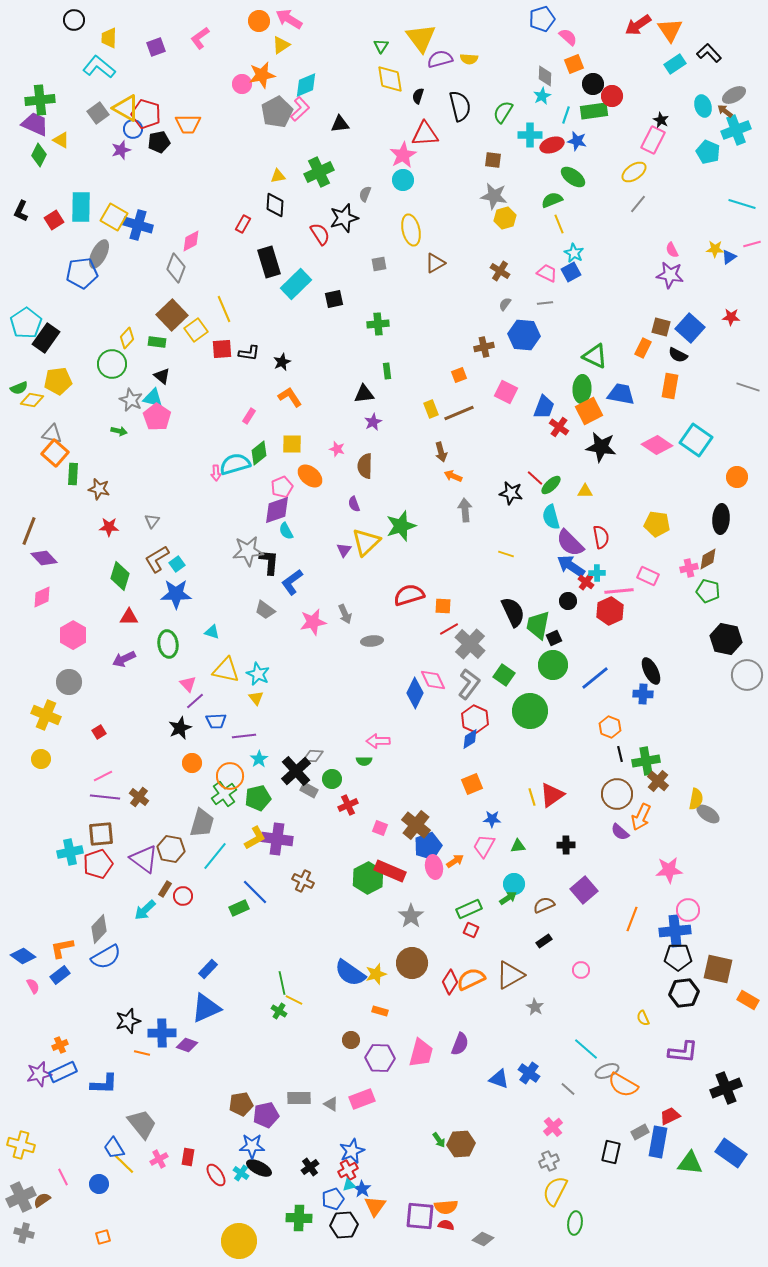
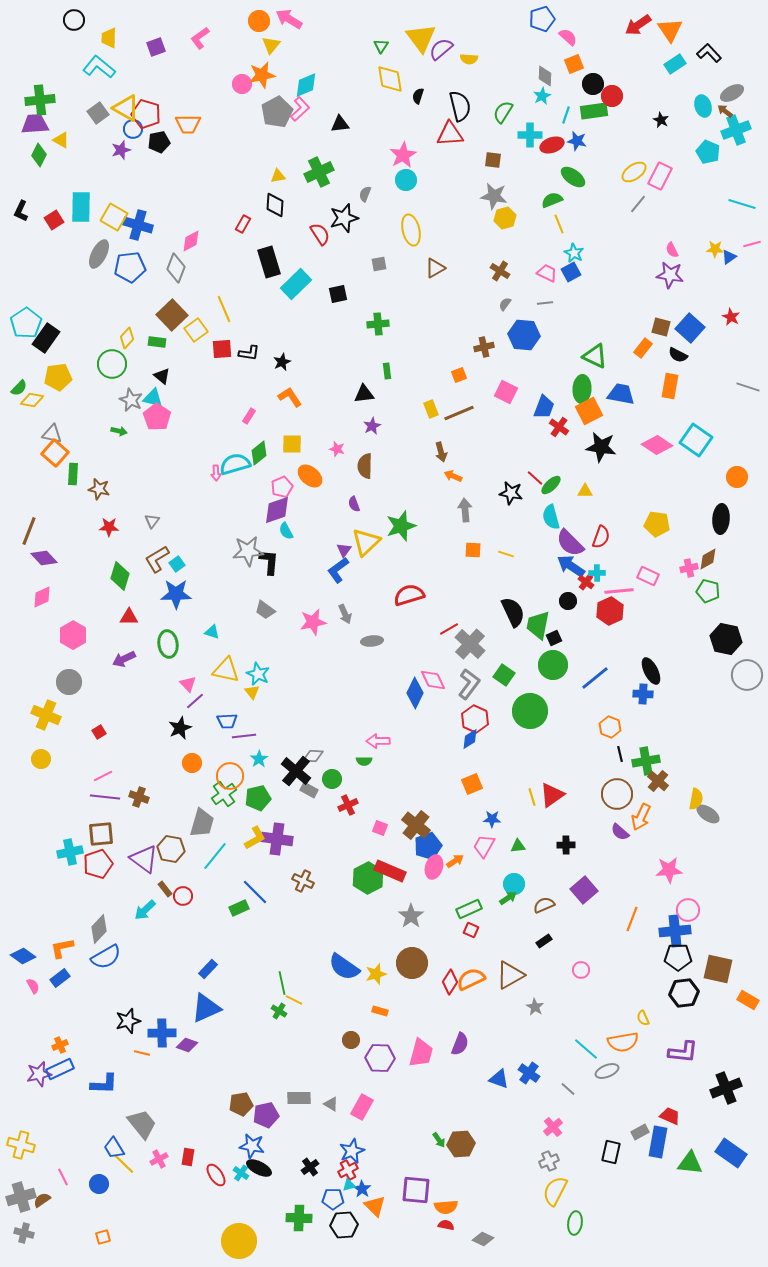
yellow triangle at (281, 45): moved 10 px left; rotated 18 degrees counterclockwise
purple semicircle at (440, 59): moved 1 px right, 10 px up; rotated 25 degrees counterclockwise
gray ellipse at (734, 95): moved 2 px left, 2 px up
purple trapezoid at (35, 124): rotated 28 degrees counterclockwise
red triangle at (425, 134): moved 25 px right
pink rectangle at (653, 140): moved 7 px right, 36 px down
cyan circle at (403, 180): moved 3 px right
brown triangle at (435, 263): moved 5 px down
blue pentagon at (82, 273): moved 48 px right, 6 px up
black square at (334, 299): moved 4 px right, 5 px up
red star at (731, 317): rotated 24 degrees clockwise
orange rectangle at (643, 348): rotated 12 degrees clockwise
yellow pentagon at (58, 381): moved 4 px up
green semicircle at (19, 388): rotated 24 degrees counterclockwise
purple star at (373, 422): moved 1 px left, 4 px down
red semicircle at (601, 537): rotated 30 degrees clockwise
blue L-shape at (292, 582): moved 46 px right, 12 px up
orange square at (443, 606): moved 30 px right, 56 px up
yellow triangle at (256, 698): moved 4 px left, 6 px up
blue trapezoid at (216, 721): moved 11 px right
black cross at (296, 771): rotated 8 degrees counterclockwise
brown cross at (139, 797): rotated 18 degrees counterclockwise
pink ellipse at (434, 867): rotated 30 degrees clockwise
brown rectangle at (165, 889): rotated 70 degrees counterclockwise
blue semicircle at (350, 973): moved 6 px left, 6 px up
blue rectangle at (60, 975): moved 3 px down
blue rectangle at (63, 1072): moved 3 px left, 3 px up
orange semicircle at (623, 1085): moved 43 px up; rotated 40 degrees counterclockwise
pink rectangle at (362, 1099): moved 8 px down; rotated 40 degrees counterclockwise
red trapezoid at (670, 1116): rotated 50 degrees clockwise
blue star at (252, 1146): rotated 10 degrees clockwise
gray cross at (21, 1197): rotated 8 degrees clockwise
blue pentagon at (333, 1199): rotated 20 degrees clockwise
orange triangle at (375, 1206): rotated 20 degrees counterclockwise
purple square at (420, 1216): moved 4 px left, 26 px up
